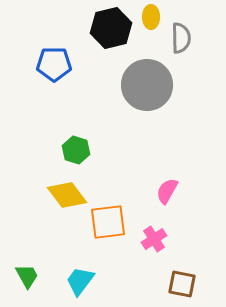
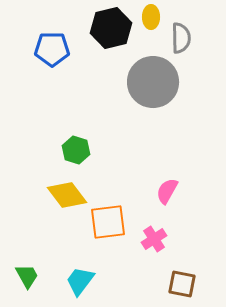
blue pentagon: moved 2 px left, 15 px up
gray circle: moved 6 px right, 3 px up
